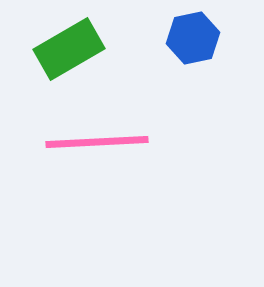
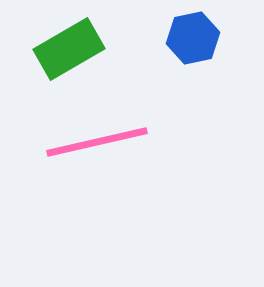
pink line: rotated 10 degrees counterclockwise
